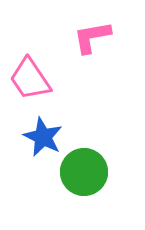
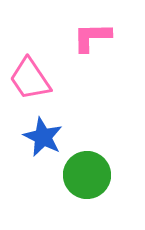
pink L-shape: rotated 9 degrees clockwise
green circle: moved 3 px right, 3 px down
